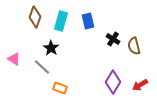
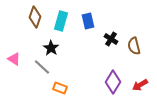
black cross: moved 2 px left
